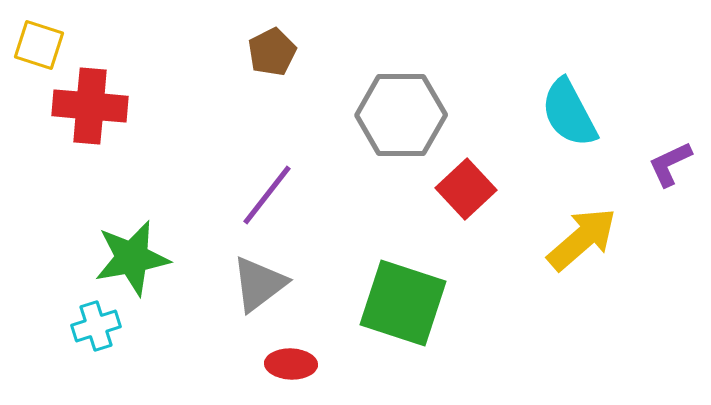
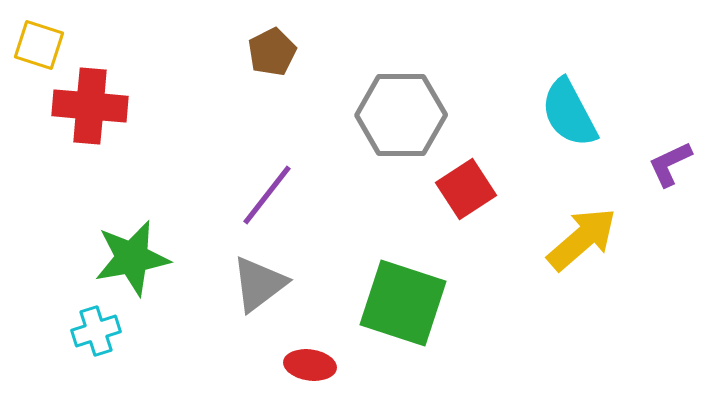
red square: rotated 10 degrees clockwise
cyan cross: moved 5 px down
red ellipse: moved 19 px right, 1 px down; rotated 6 degrees clockwise
